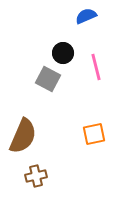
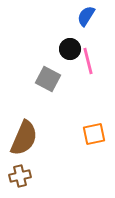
blue semicircle: rotated 35 degrees counterclockwise
black circle: moved 7 px right, 4 px up
pink line: moved 8 px left, 6 px up
brown semicircle: moved 1 px right, 2 px down
brown cross: moved 16 px left
